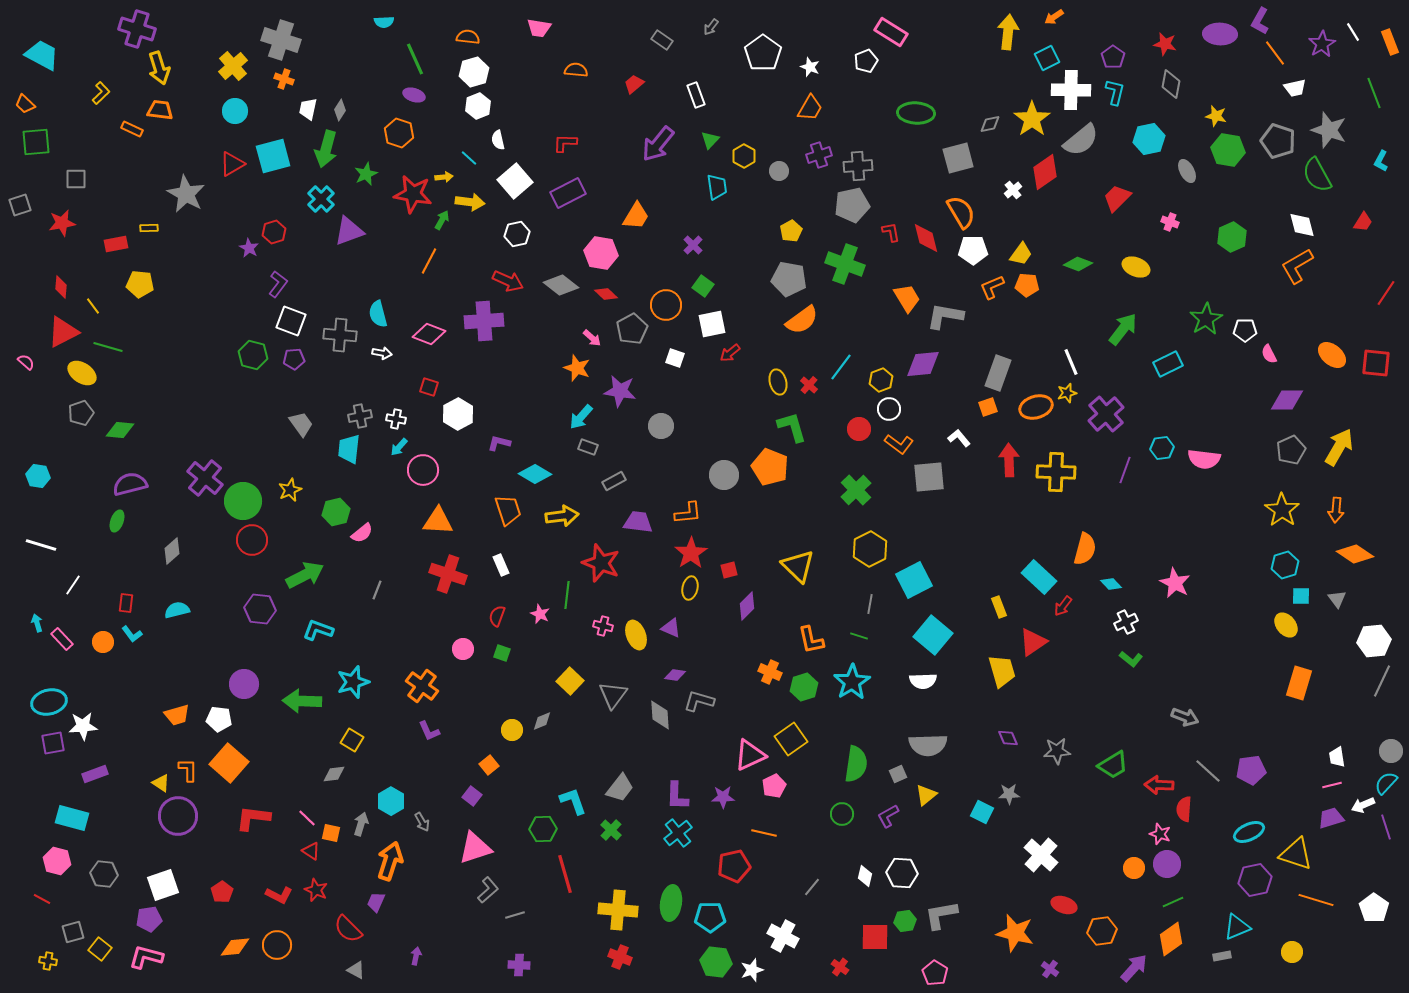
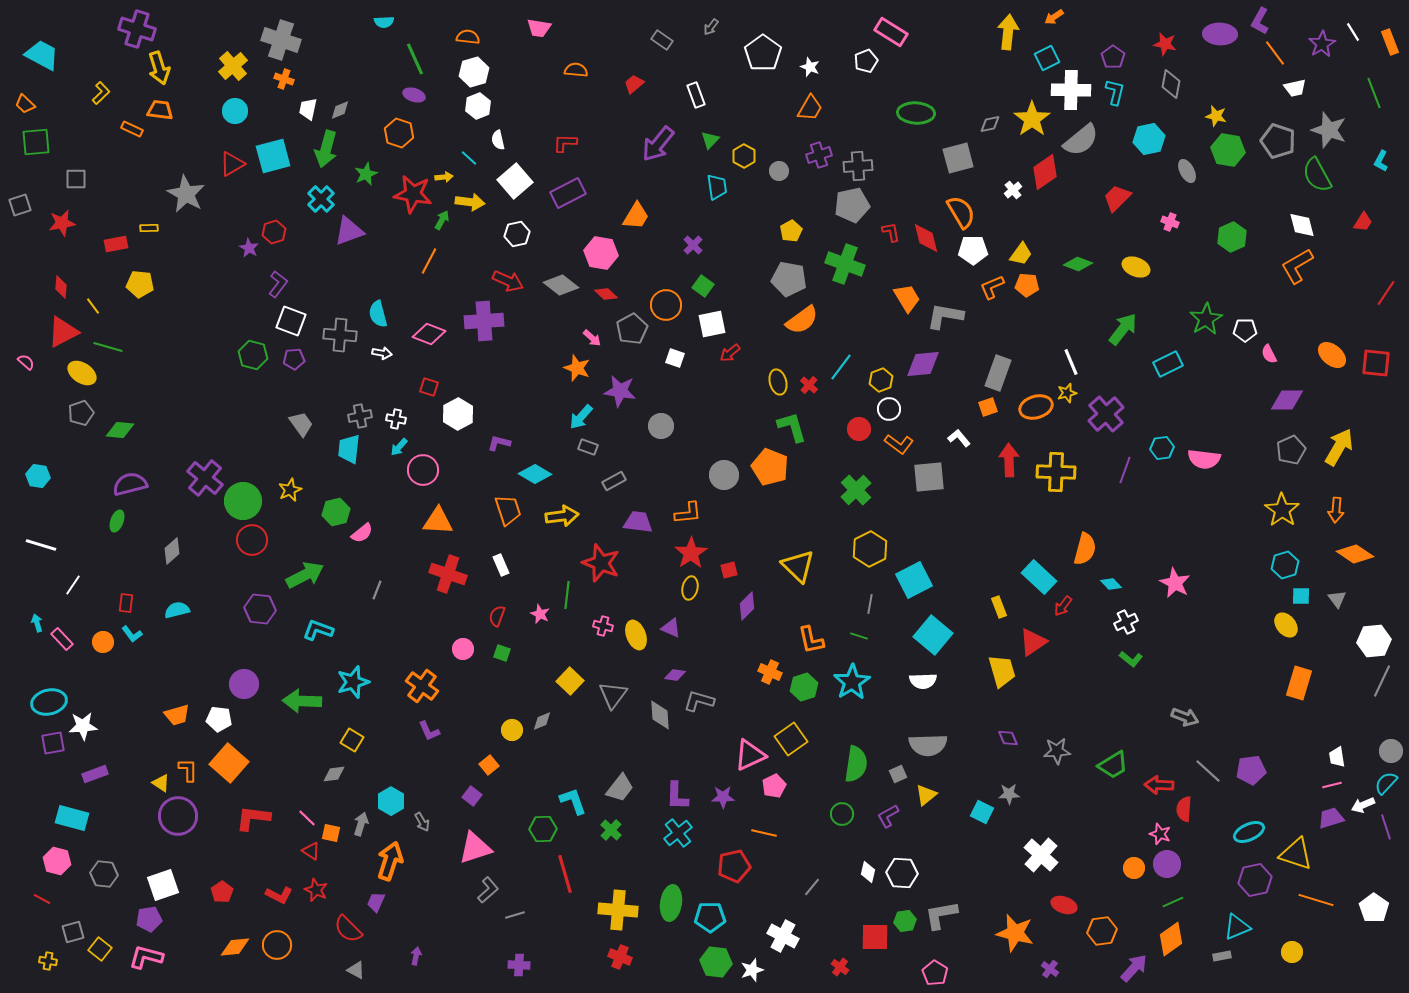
gray diamond at (340, 110): rotated 35 degrees clockwise
white diamond at (865, 876): moved 3 px right, 4 px up
